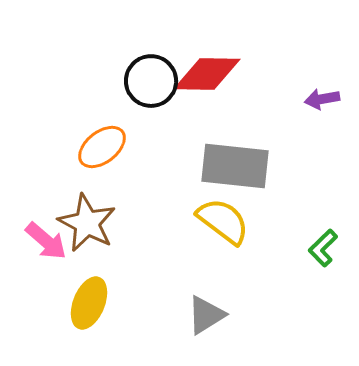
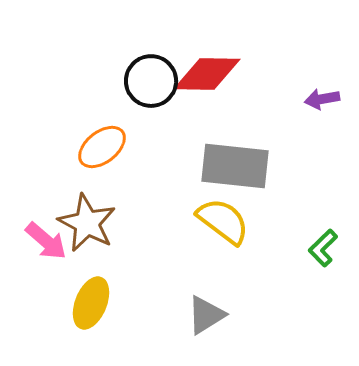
yellow ellipse: moved 2 px right
